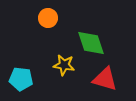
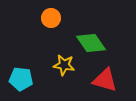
orange circle: moved 3 px right
green diamond: rotated 16 degrees counterclockwise
red triangle: moved 1 px down
